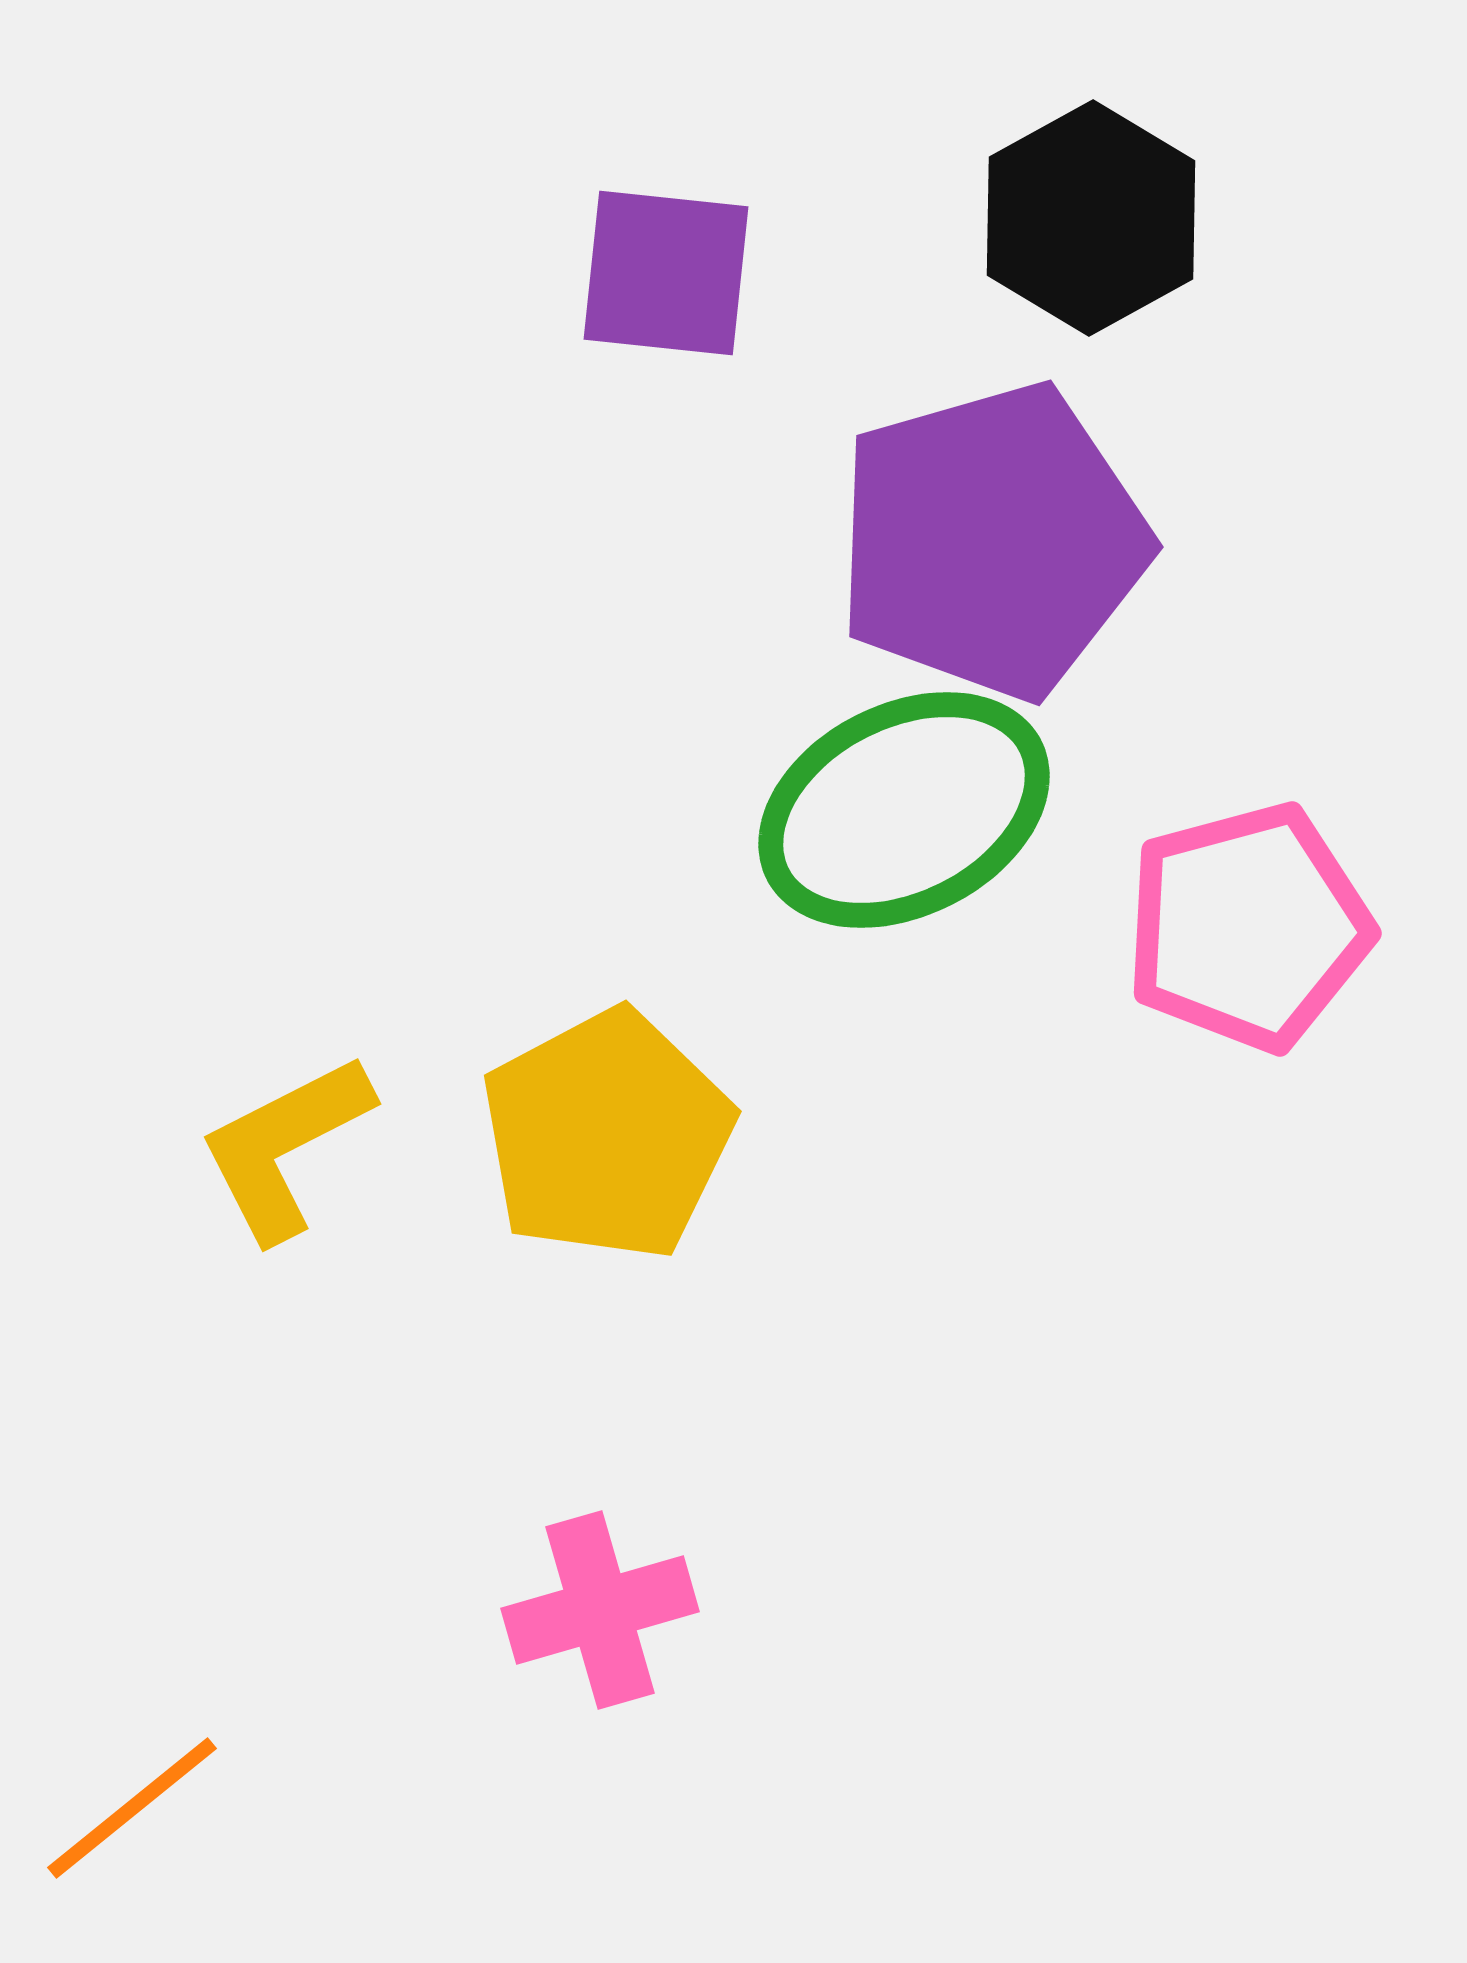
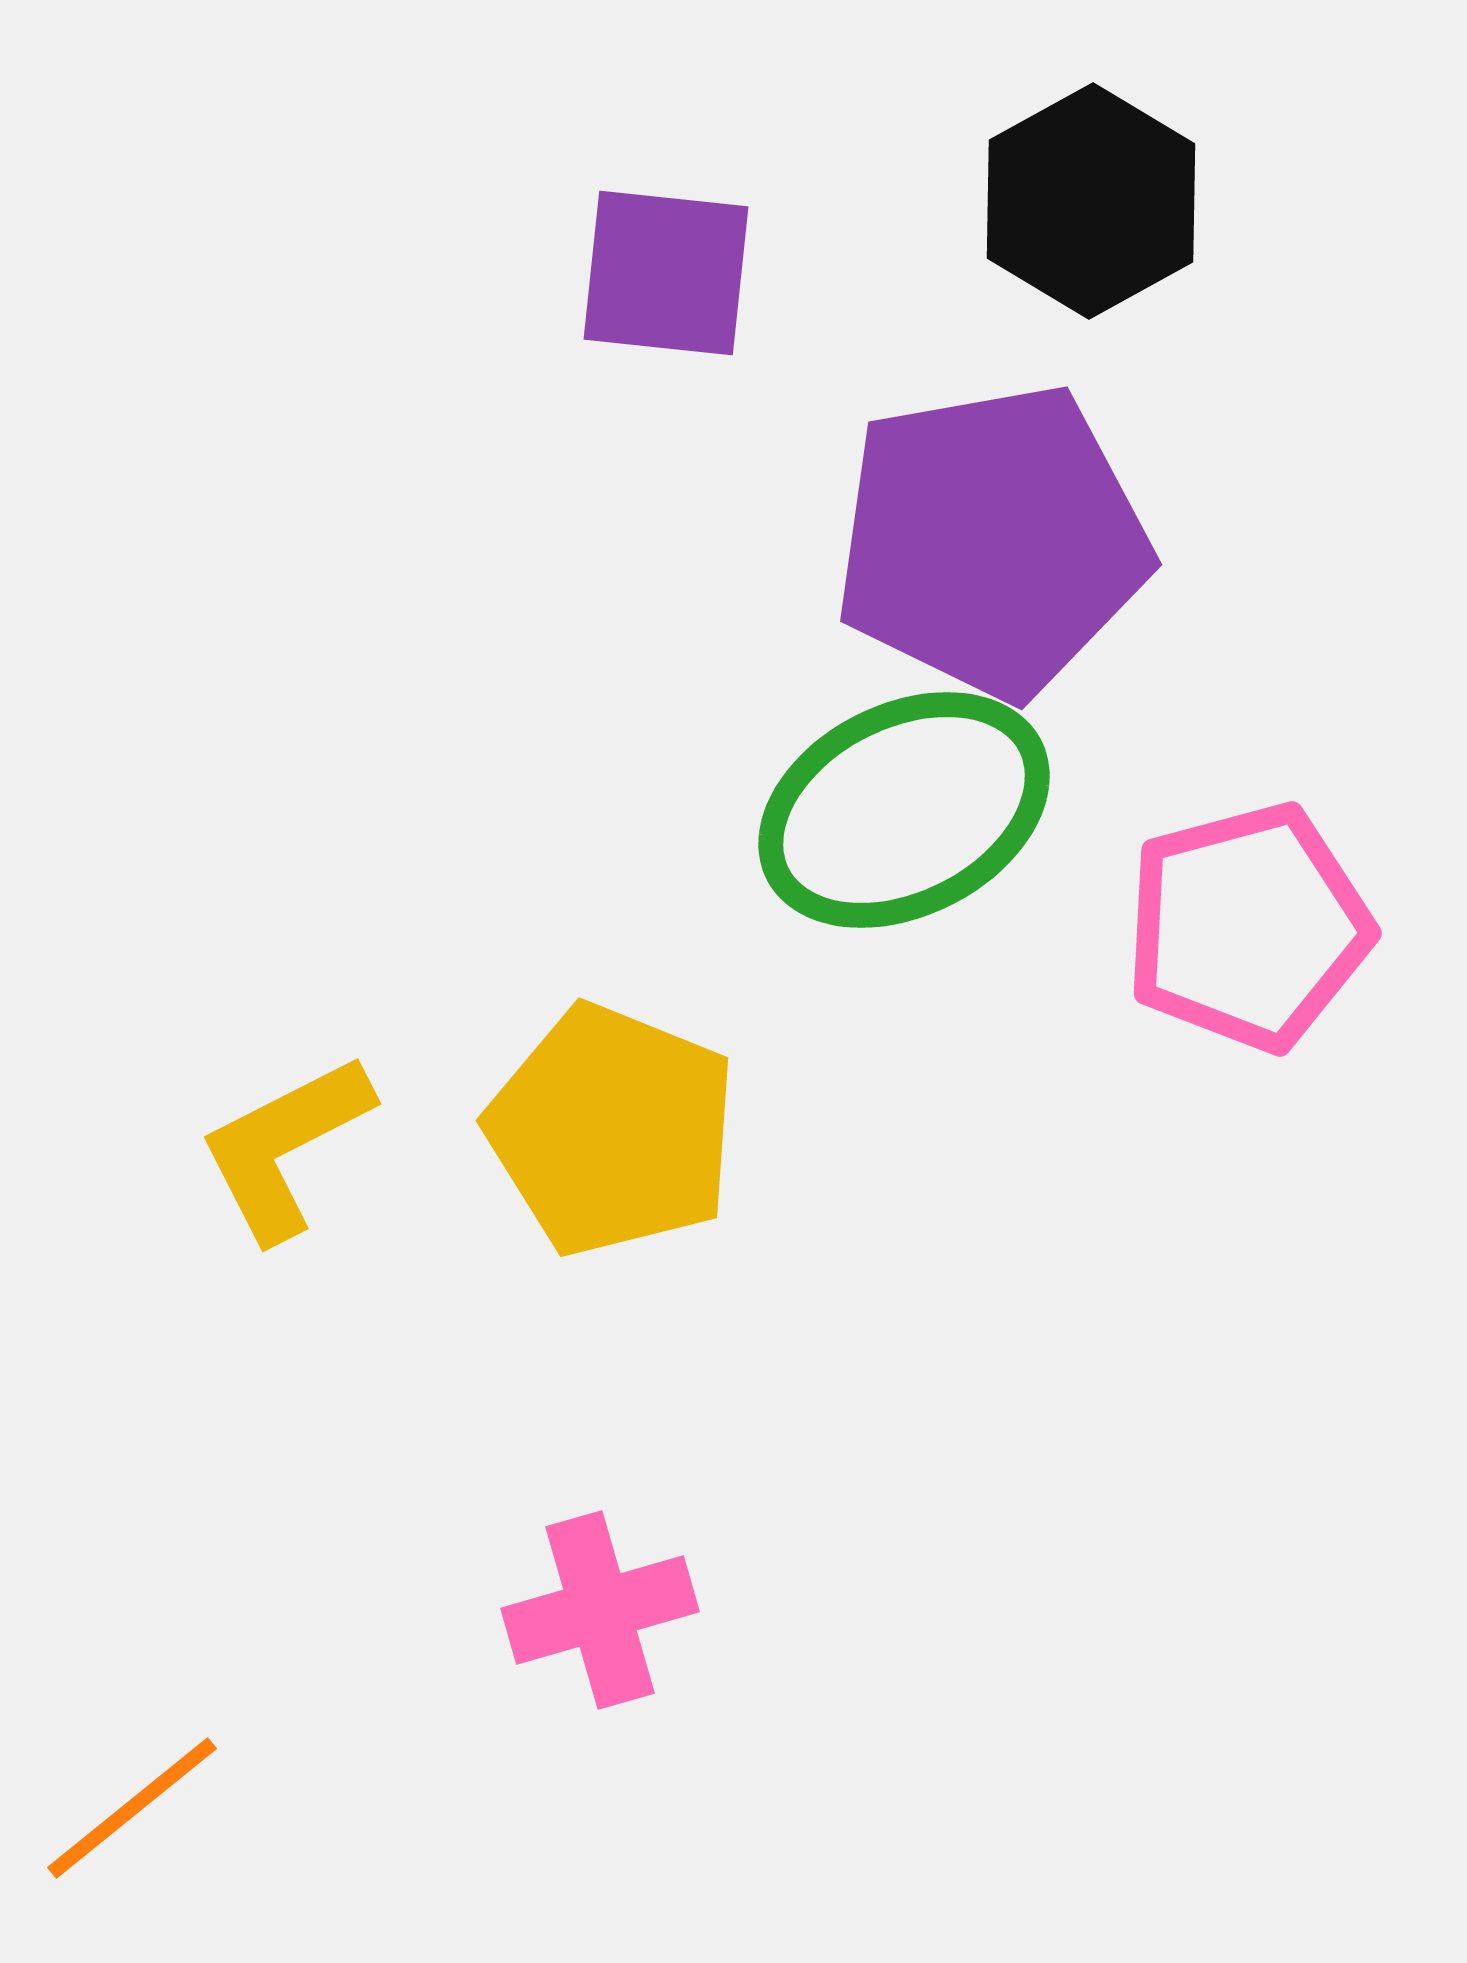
black hexagon: moved 17 px up
purple pentagon: rotated 6 degrees clockwise
yellow pentagon: moved 5 px right, 5 px up; rotated 22 degrees counterclockwise
